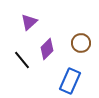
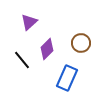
blue rectangle: moved 3 px left, 3 px up
